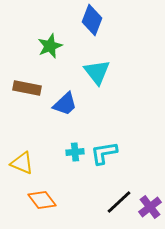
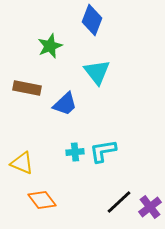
cyan L-shape: moved 1 px left, 2 px up
